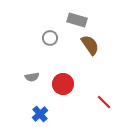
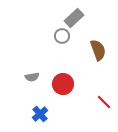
gray rectangle: moved 3 px left, 2 px up; rotated 60 degrees counterclockwise
gray circle: moved 12 px right, 2 px up
brown semicircle: moved 8 px right, 5 px down; rotated 15 degrees clockwise
